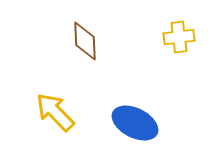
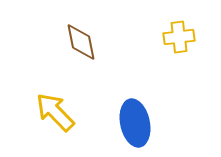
brown diamond: moved 4 px left, 1 px down; rotated 9 degrees counterclockwise
blue ellipse: rotated 51 degrees clockwise
